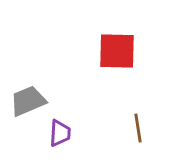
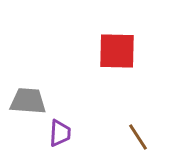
gray trapezoid: rotated 27 degrees clockwise
brown line: moved 9 px down; rotated 24 degrees counterclockwise
